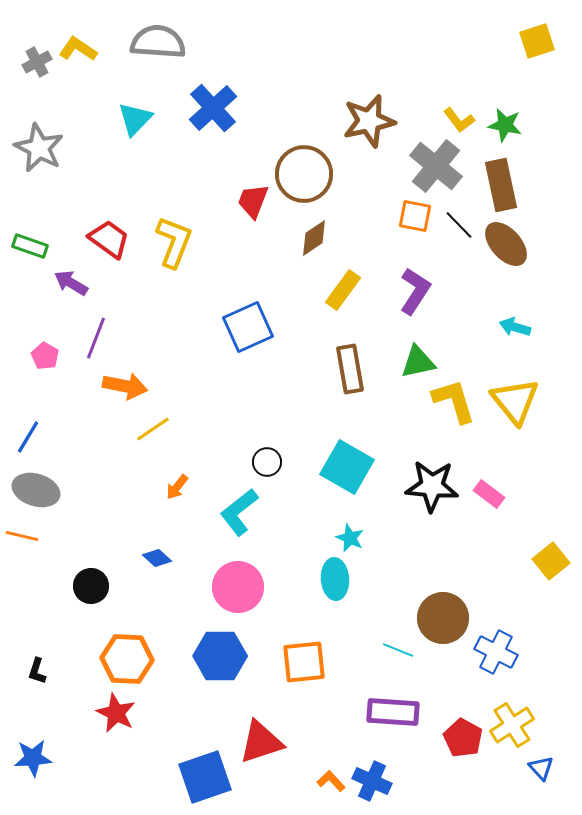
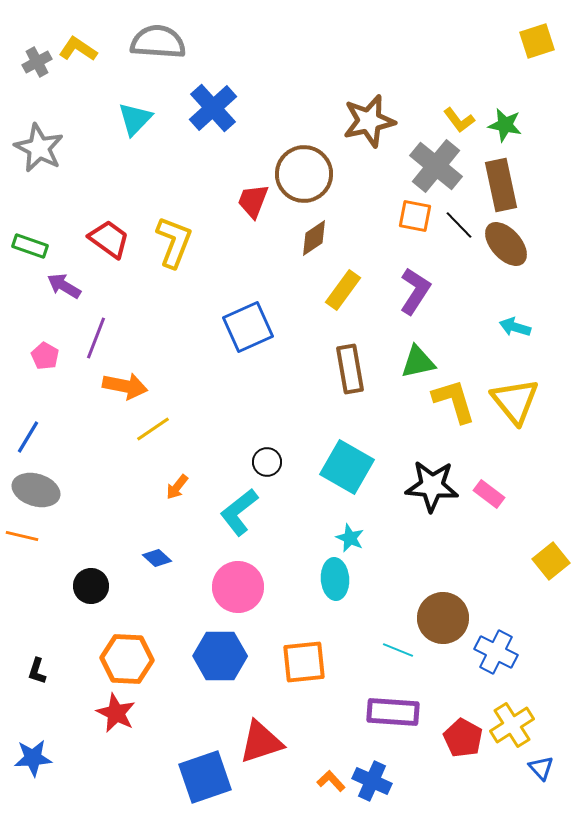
purple arrow at (71, 283): moved 7 px left, 3 px down
